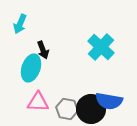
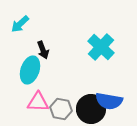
cyan arrow: rotated 24 degrees clockwise
cyan ellipse: moved 1 px left, 2 px down
gray hexagon: moved 6 px left
